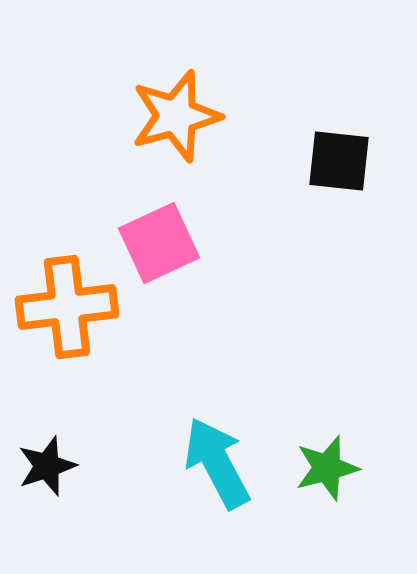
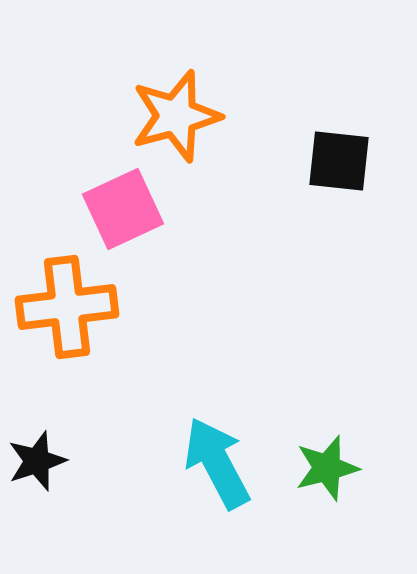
pink square: moved 36 px left, 34 px up
black star: moved 10 px left, 5 px up
